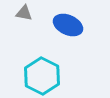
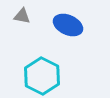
gray triangle: moved 2 px left, 3 px down
